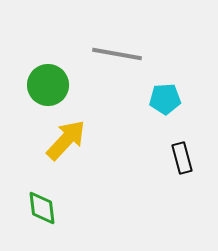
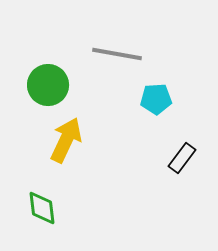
cyan pentagon: moved 9 px left
yellow arrow: rotated 18 degrees counterclockwise
black rectangle: rotated 52 degrees clockwise
